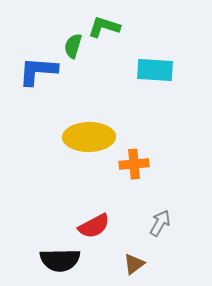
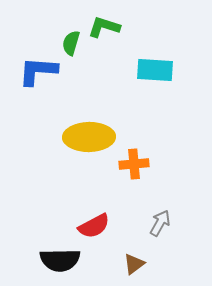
green semicircle: moved 2 px left, 3 px up
